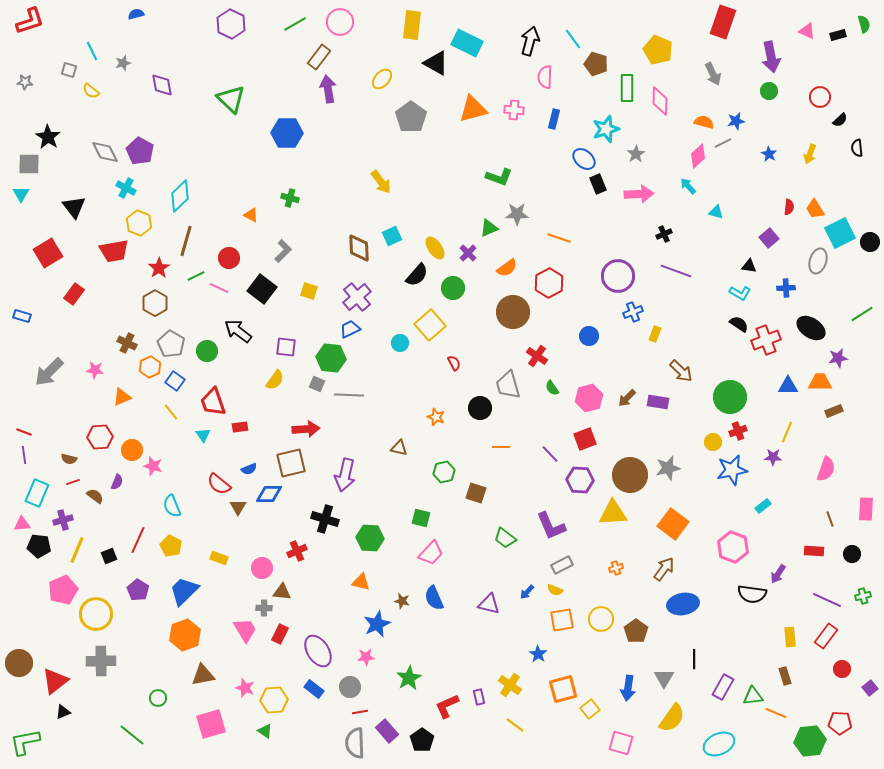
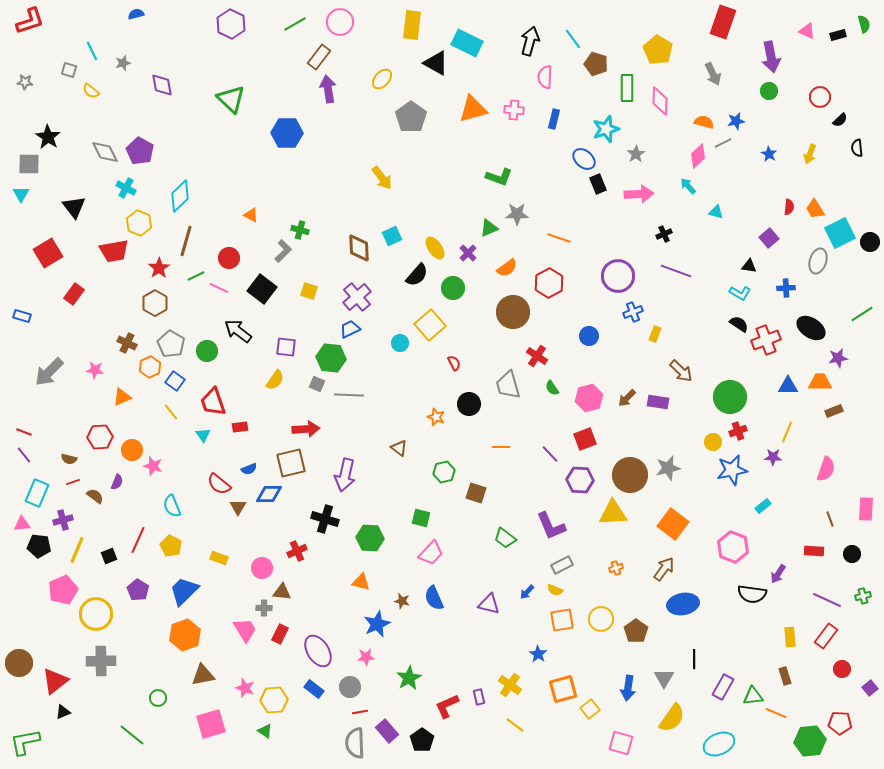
yellow pentagon at (658, 50): rotated 8 degrees clockwise
yellow arrow at (381, 182): moved 1 px right, 4 px up
green cross at (290, 198): moved 10 px right, 32 px down
black circle at (480, 408): moved 11 px left, 4 px up
brown triangle at (399, 448): rotated 24 degrees clockwise
purple line at (24, 455): rotated 30 degrees counterclockwise
